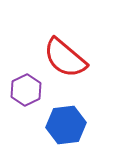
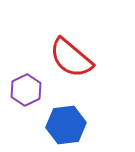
red semicircle: moved 6 px right
